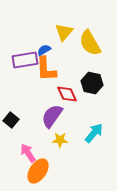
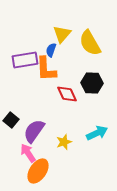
yellow triangle: moved 2 px left, 2 px down
blue semicircle: moved 7 px right; rotated 40 degrees counterclockwise
black hexagon: rotated 10 degrees counterclockwise
purple semicircle: moved 18 px left, 15 px down
cyan arrow: moved 3 px right; rotated 25 degrees clockwise
yellow star: moved 4 px right, 2 px down; rotated 21 degrees counterclockwise
